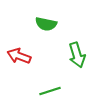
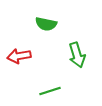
red arrow: rotated 30 degrees counterclockwise
